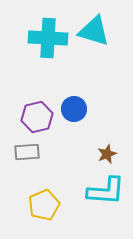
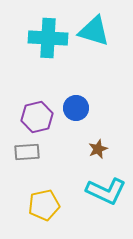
blue circle: moved 2 px right, 1 px up
brown star: moved 9 px left, 5 px up
cyan L-shape: rotated 21 degrees clockwise
yellow pentagon: rotated 12 degrees clockwise
